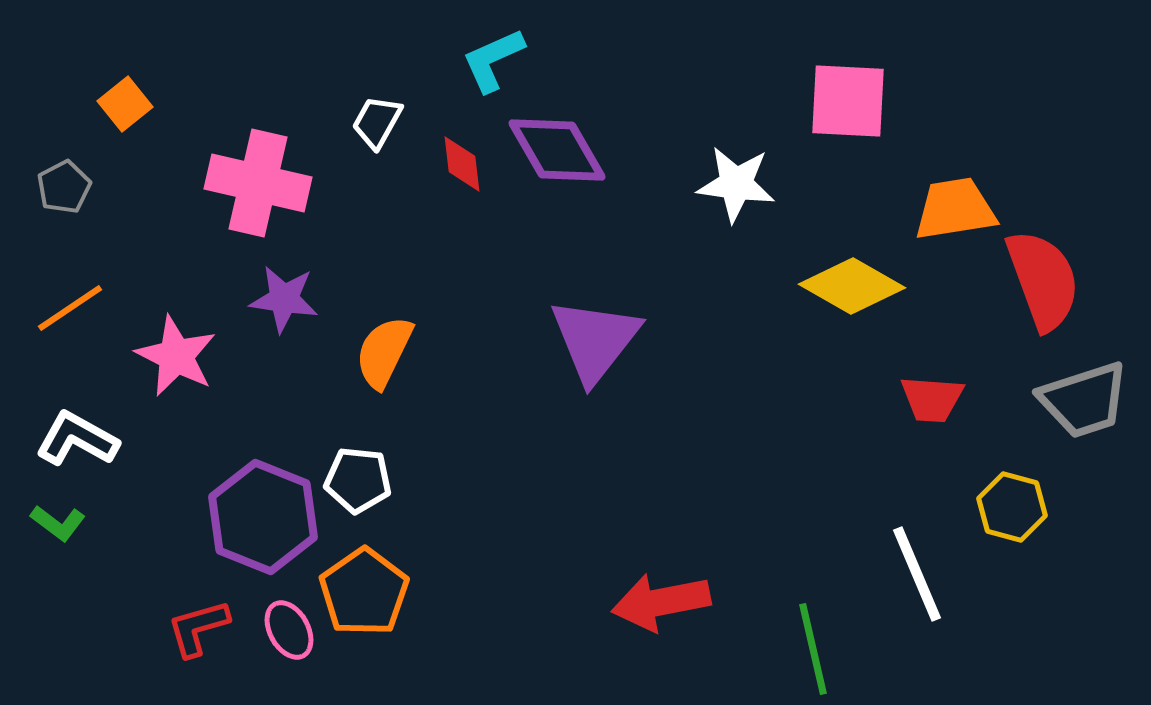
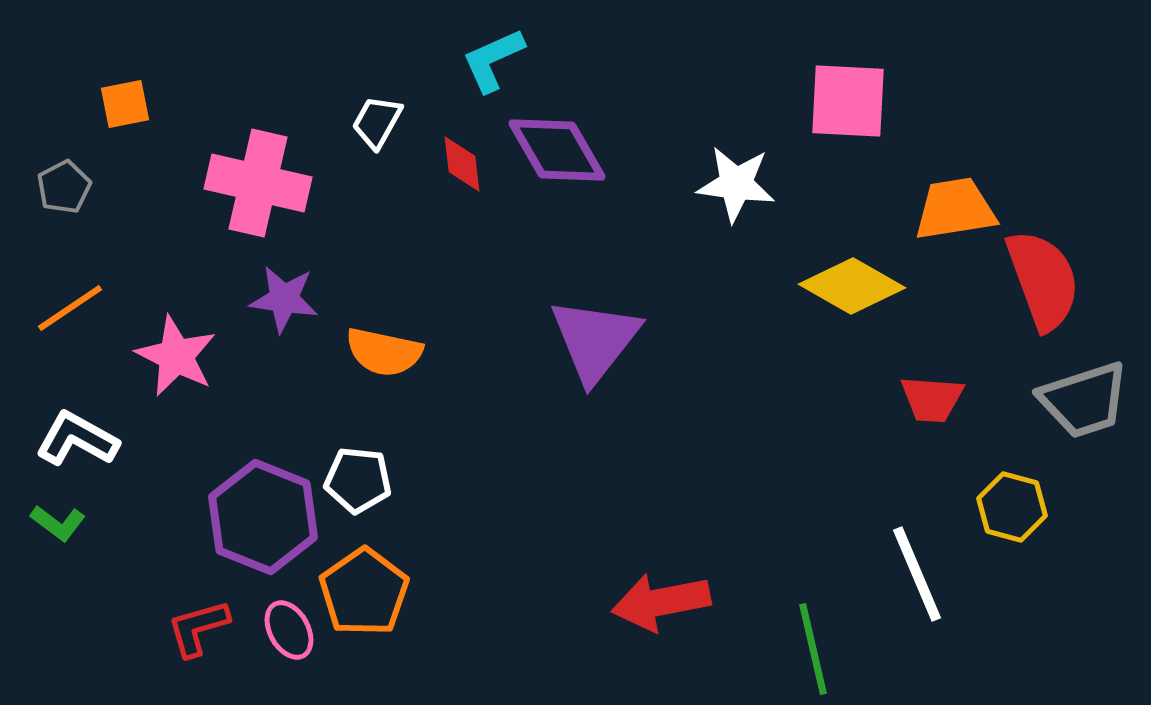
orange square: rotated 28 degrees clockwise
orange semicircle: rotated 104 degrees counterclockwise
